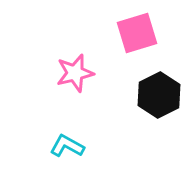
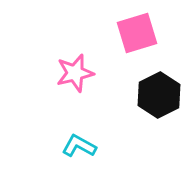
cyan L-shape: moved 12 px right
